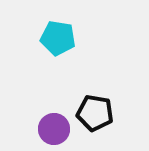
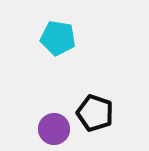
black pentagon: rotated 9 degrees clockwise
